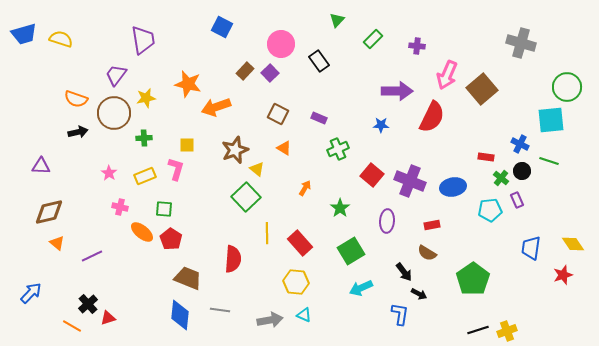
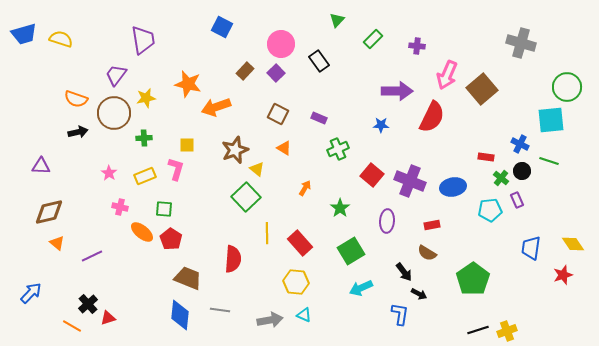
purple square at (270, 73): moved 6 px right
